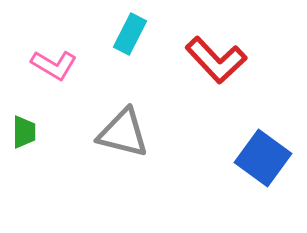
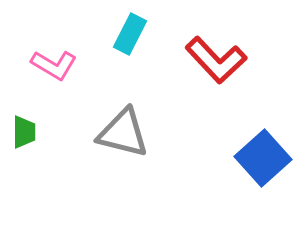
blue square: rotated 12 degrees clockwise
